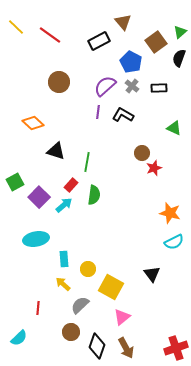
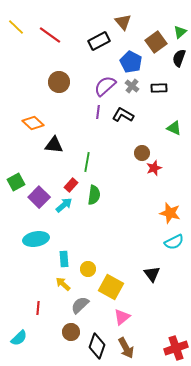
black triangle at (56, 151): moved 2 px left, 6 px up; rotated 12 degrees counterclockwise
green square at (15, 182): moved 1 px right
